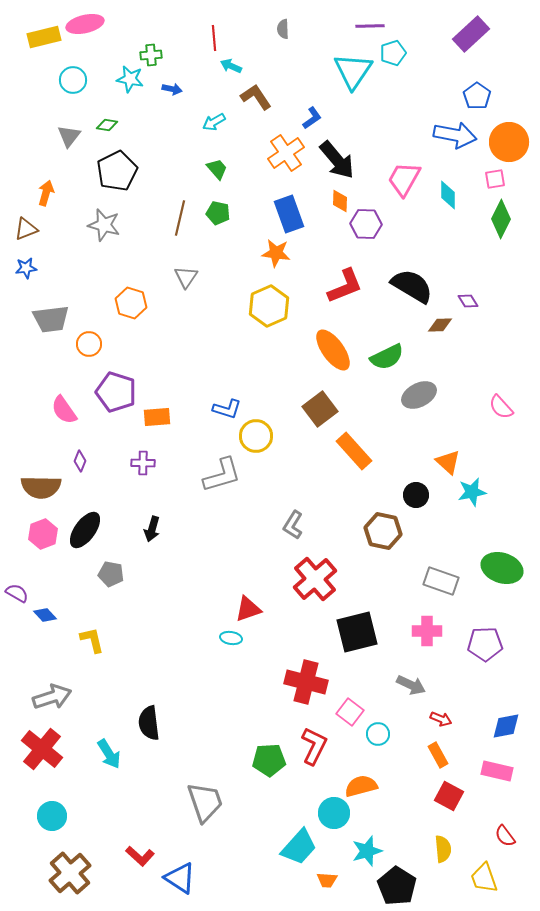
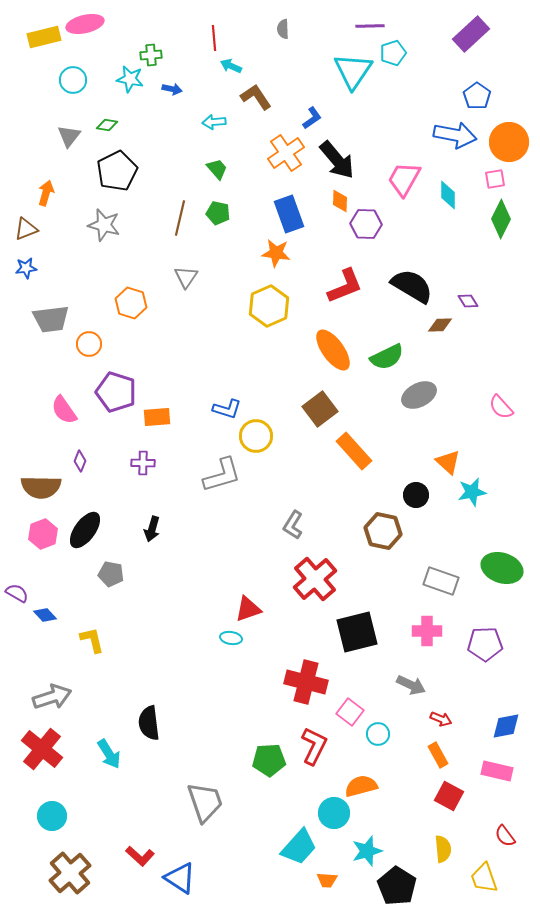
cyan arrow at (214, 122): rotated 25 degrees clockwise
